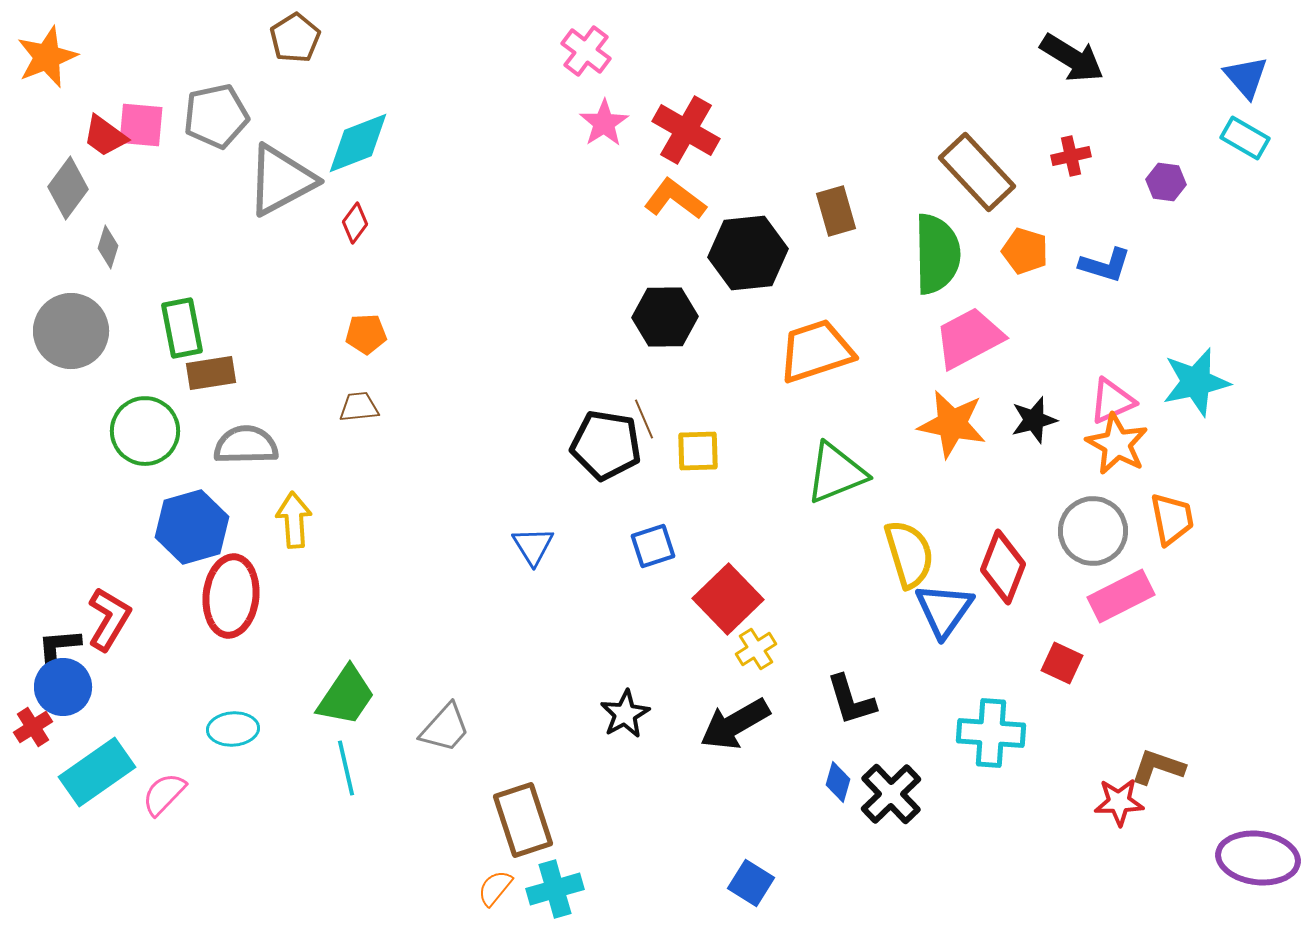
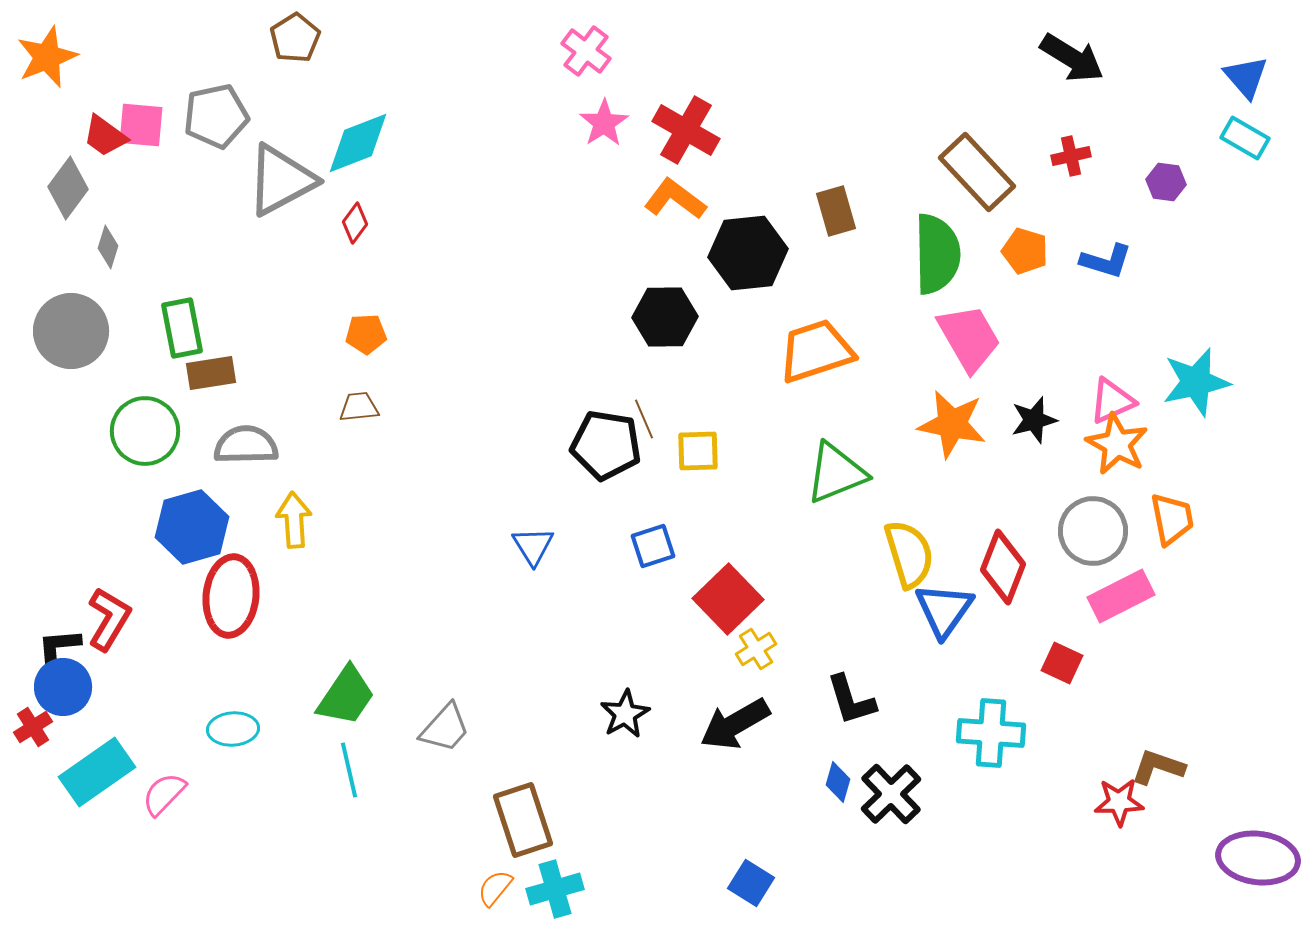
blue L-shape at (1105, 265): moved 1 px right, 4 px up
pink trapezoid at (969, 338): rotated 88 degrees clockwise
cyan line at (346, 768): moved 3 px right, 2 px down
